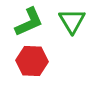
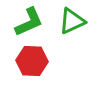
green triangle: rotated 36 degrees clockwise
